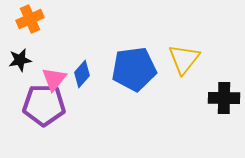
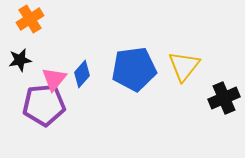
orange cross: rotated 8 degrees counterclockwise
yellow triangle: moved 7 px down
black cross: rotated 24 degrees counterclockwise
purple pentagon: rotated 6 degrees counterclockwise
